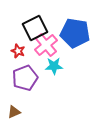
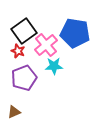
black square: moved 11 px left, 3 px down; rotated 10 degrees counterclockwise
purple pentagon: moved 1 px left
